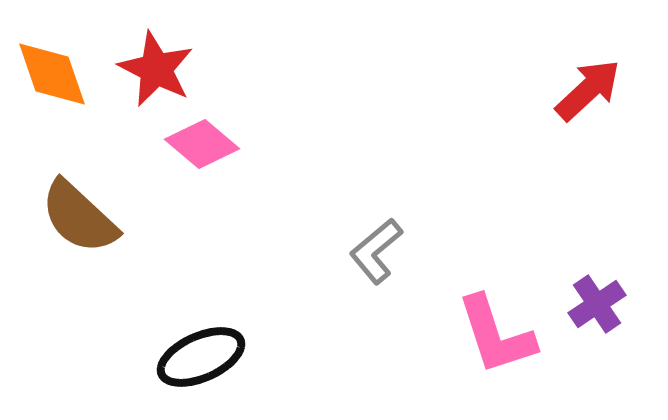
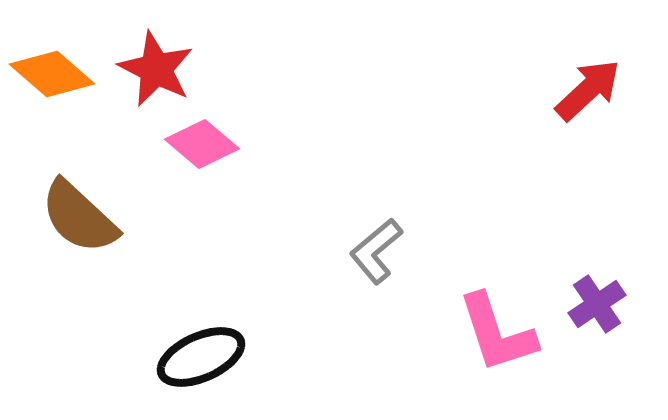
orange diamond: rotated 30 degrees counterclockwise
pink L-shape: moved 1 px right, 2 px up
